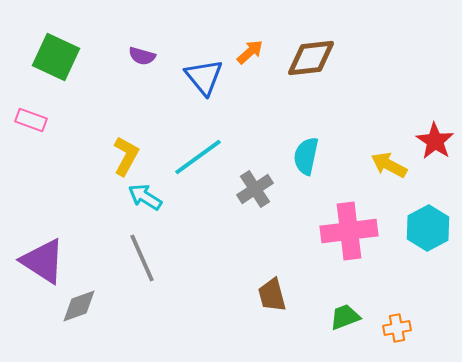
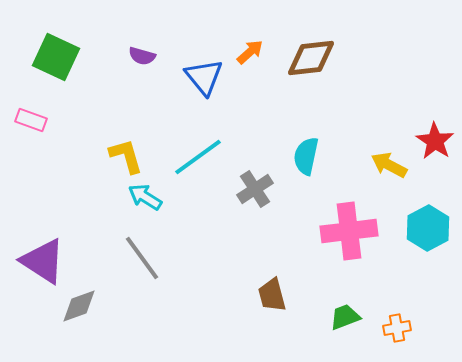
yellow L-shape: rotated 45 degrees counterclockwise
gray line: rotated 12 degrees counterclockwise
